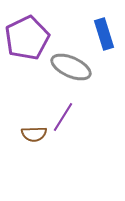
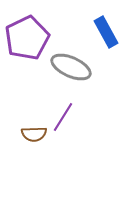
blue rectangle: moved 2 px right, 2 px up; rotated 12 degrees counterclockwise
